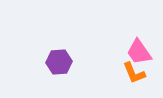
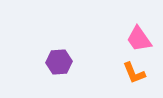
pink trapezoid: moved 13 px up
